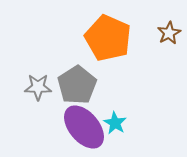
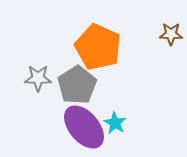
brown star: moved 2 px right, 1 px down; rotated 30 degrees clockwise
orange pentagon: moved 10 px left, 9 px down
gray star: moved 9 px up
